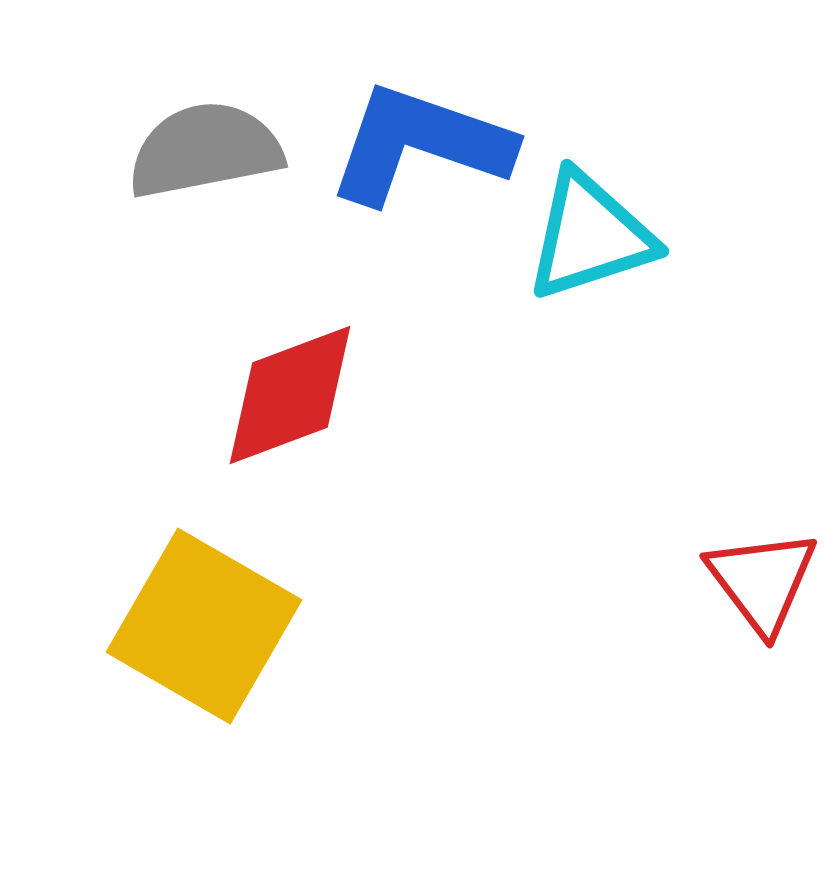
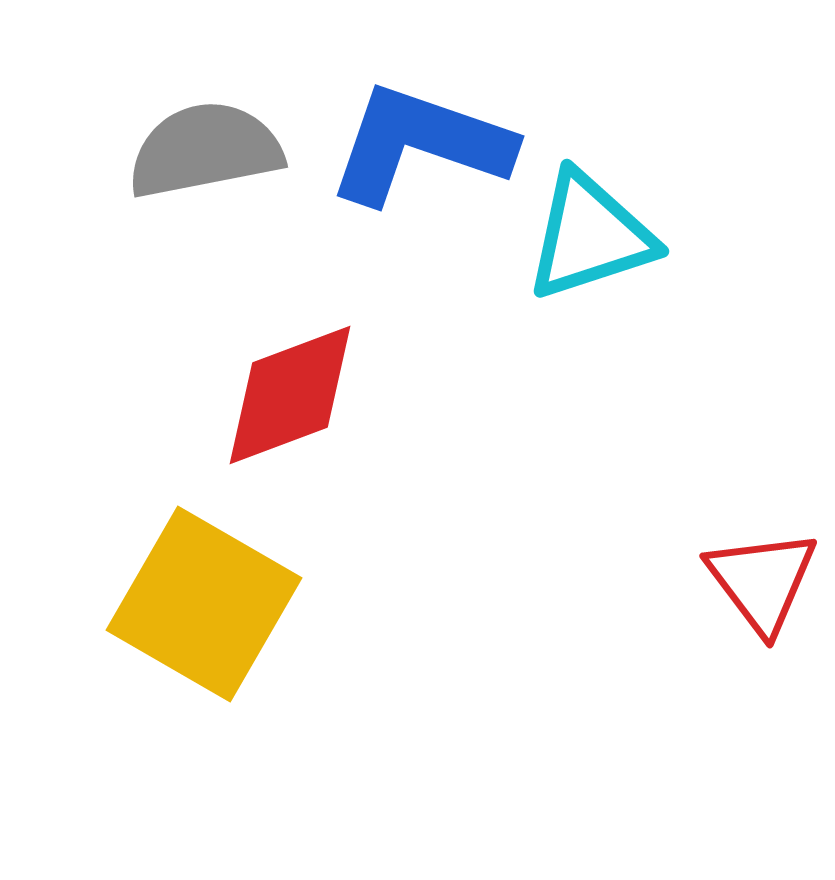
yellow square: moved 22 px up
